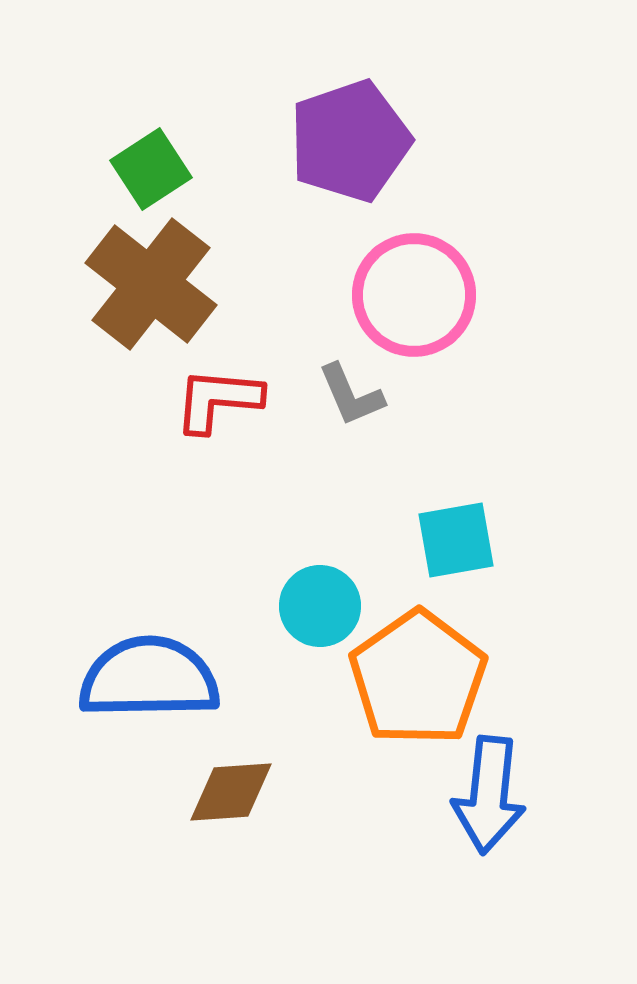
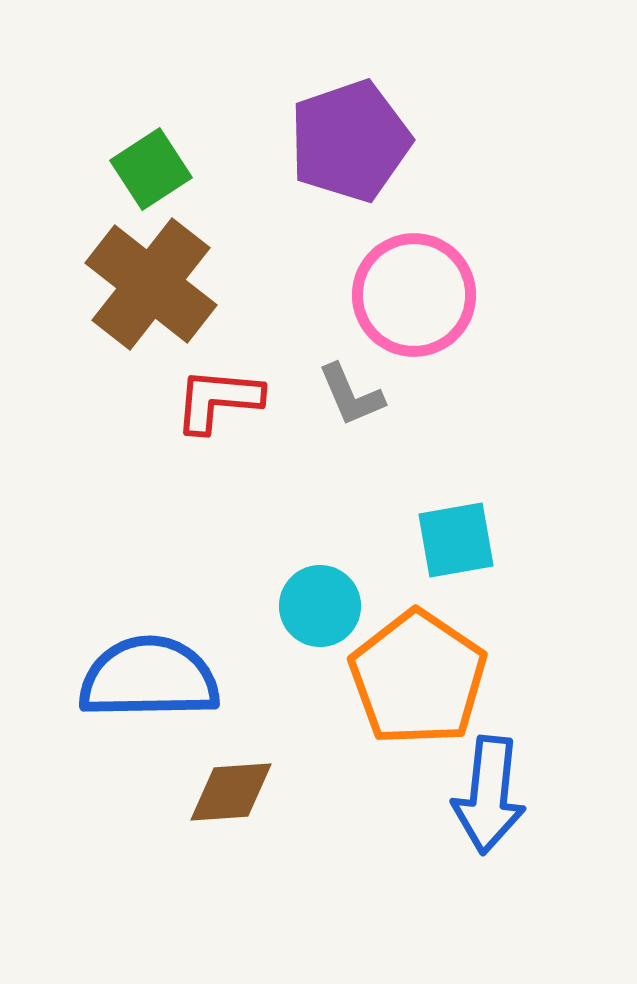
orange pentagon: rotated 3 degrees counterclockwise
